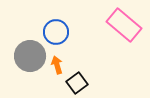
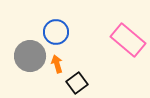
pink rectangle: moved 4 px right, 15 px down
orange arrow: moved 1 px up
